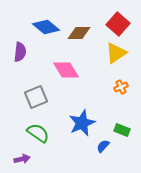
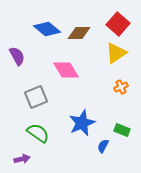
blue diamond: moved 1 px right, 2 px down
purple semicircle: moved 3 px left, 4 px down; rotated 36 degrees counterclockwise
blue semicircle: rotated 16 degrees counterclockwise
